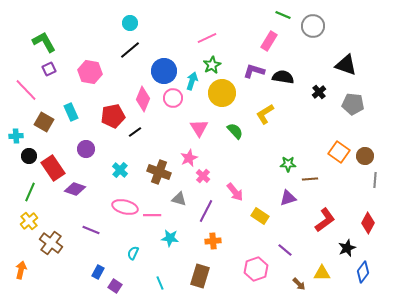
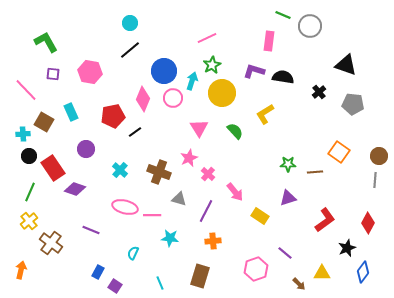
gray circle at (313, 26): moved 3 px left
pink rectangle at (269, 41): rotated 24 degrees counterclockwise
green L-shape at (44, 42): moved 2 px right
purple square at (49, 69): moved 4 px right, 5 px down; rotated 32 degrees clockwise
cyan cross at (16, 136): moved 7 px right, 2 px up
brown circle at (365, 156): moved 14 px right
pink cross at (203, 176): moved 5 px right, 2 px up
brown line at (310, 179): moved 5 px right, 7 px up
purple line at (285, 250): moved 3 px down
